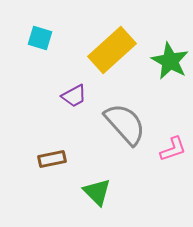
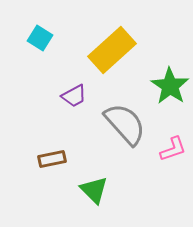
cyan square: rotated 15 degrees clockwise
green star: moved 25 px down; rotated 6 degrees clockwise
green triangle: moved 3 px left, 2 px up
